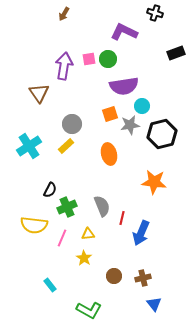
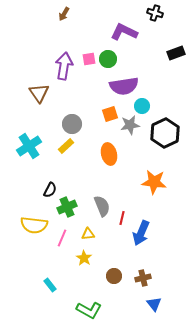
black hexagon: moved 3 px right, 1 px up; rotated 12 degrees counterclockwise
